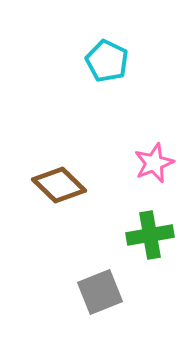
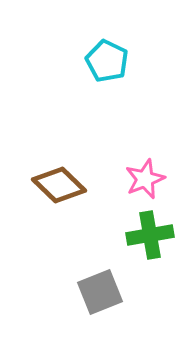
pink star: moved 9 px left, 16 px down
